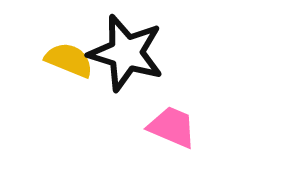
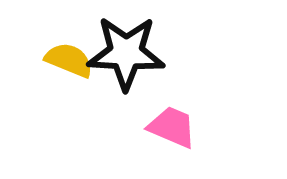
black star: rotated 14 degrees counterclockwise
